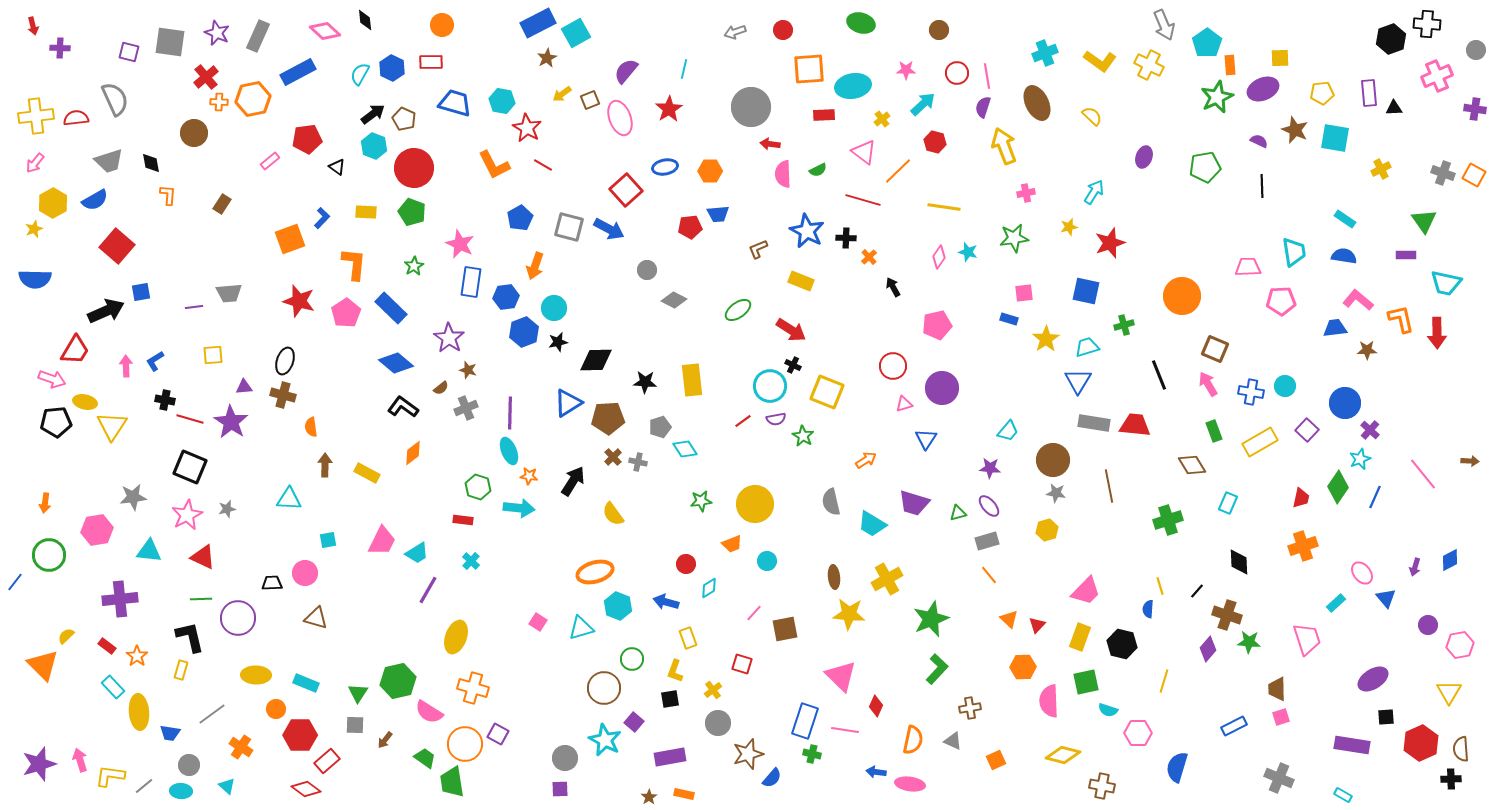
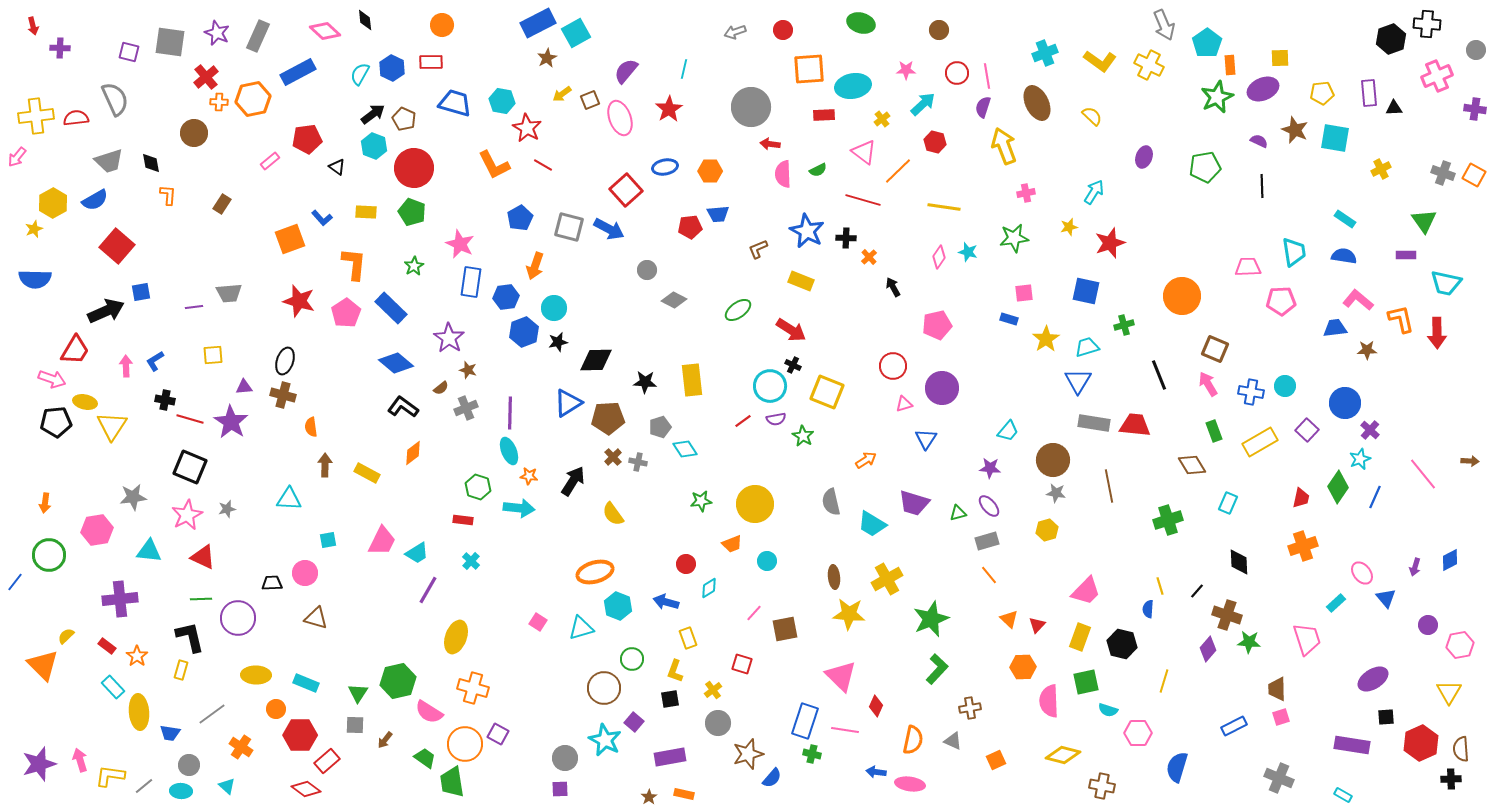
pink arrow at (35, 163): moved 18 px left, 6 px up
blue L-shape at (322, 218): rotated 95 degrees clockwise
